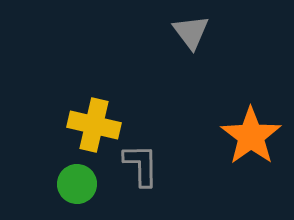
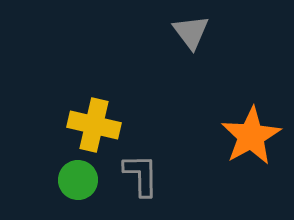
orange star: rotated 6 degrees clockwise
gray L-shape: moved 10 px down
green circle: moved 1 px right, 4 px up
